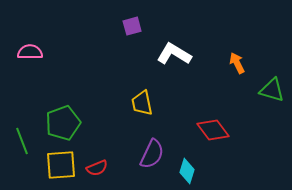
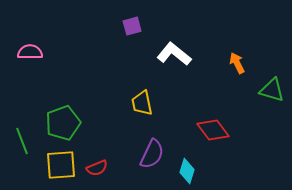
white L-shape: rotated 8 degrees clockwise
